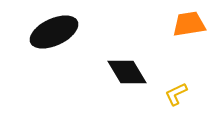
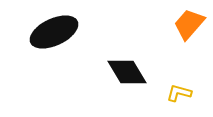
orange trapezoid: rotated 40 degrees counterclockwise
yellow L-shape: moved 3 px right, 1 px up; rotated 40 degrees clockwise
